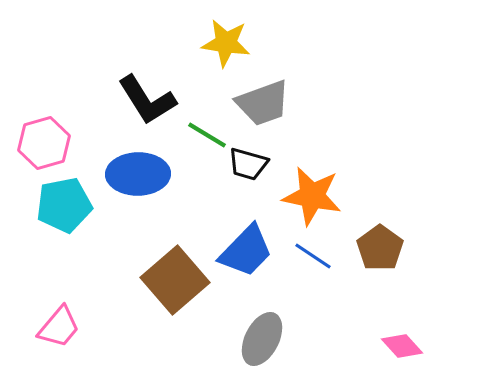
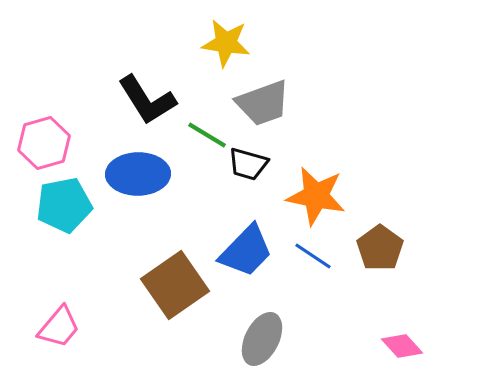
orange star: moved 4 px right
brown square: moved 5 px down; rotated 6 degrees clockwise
